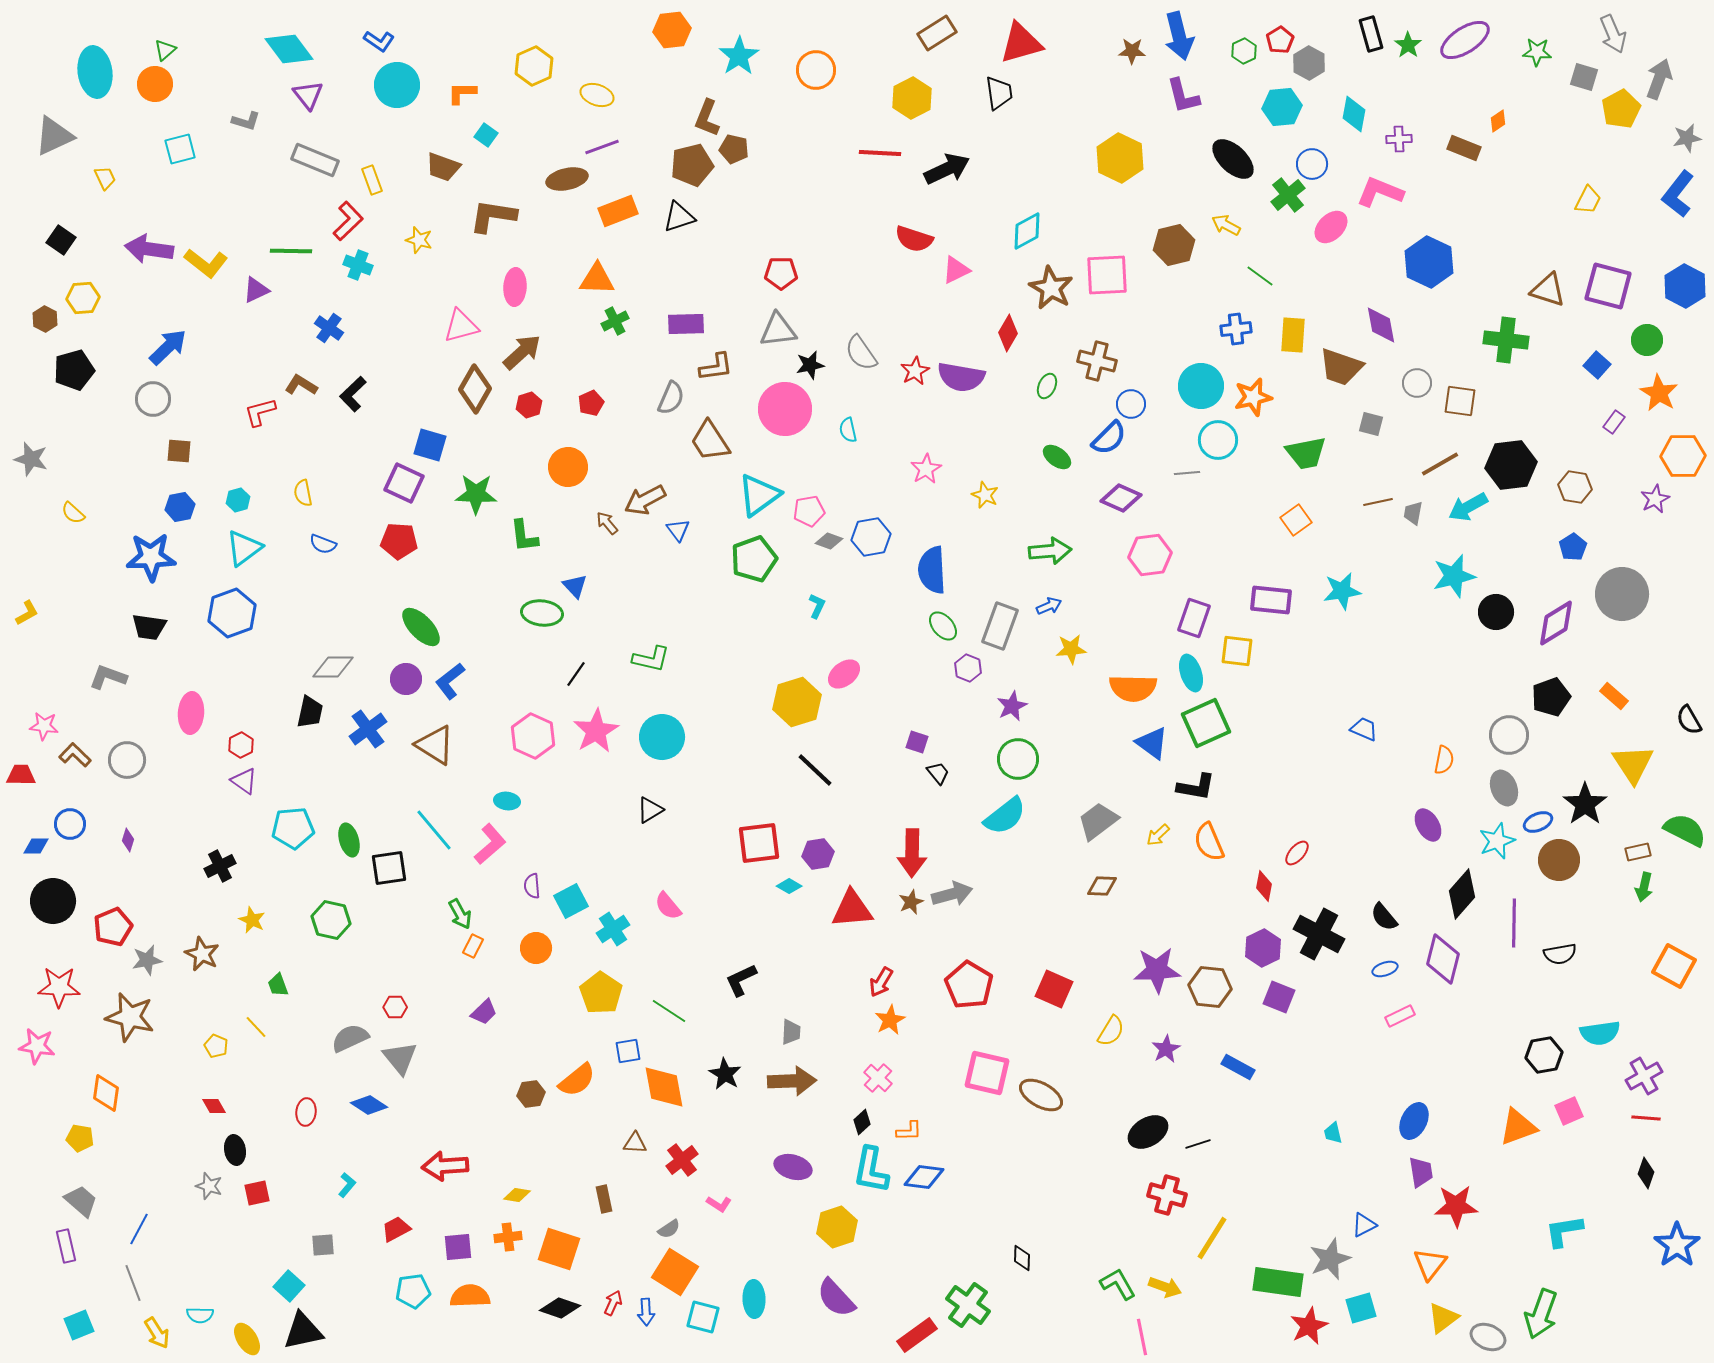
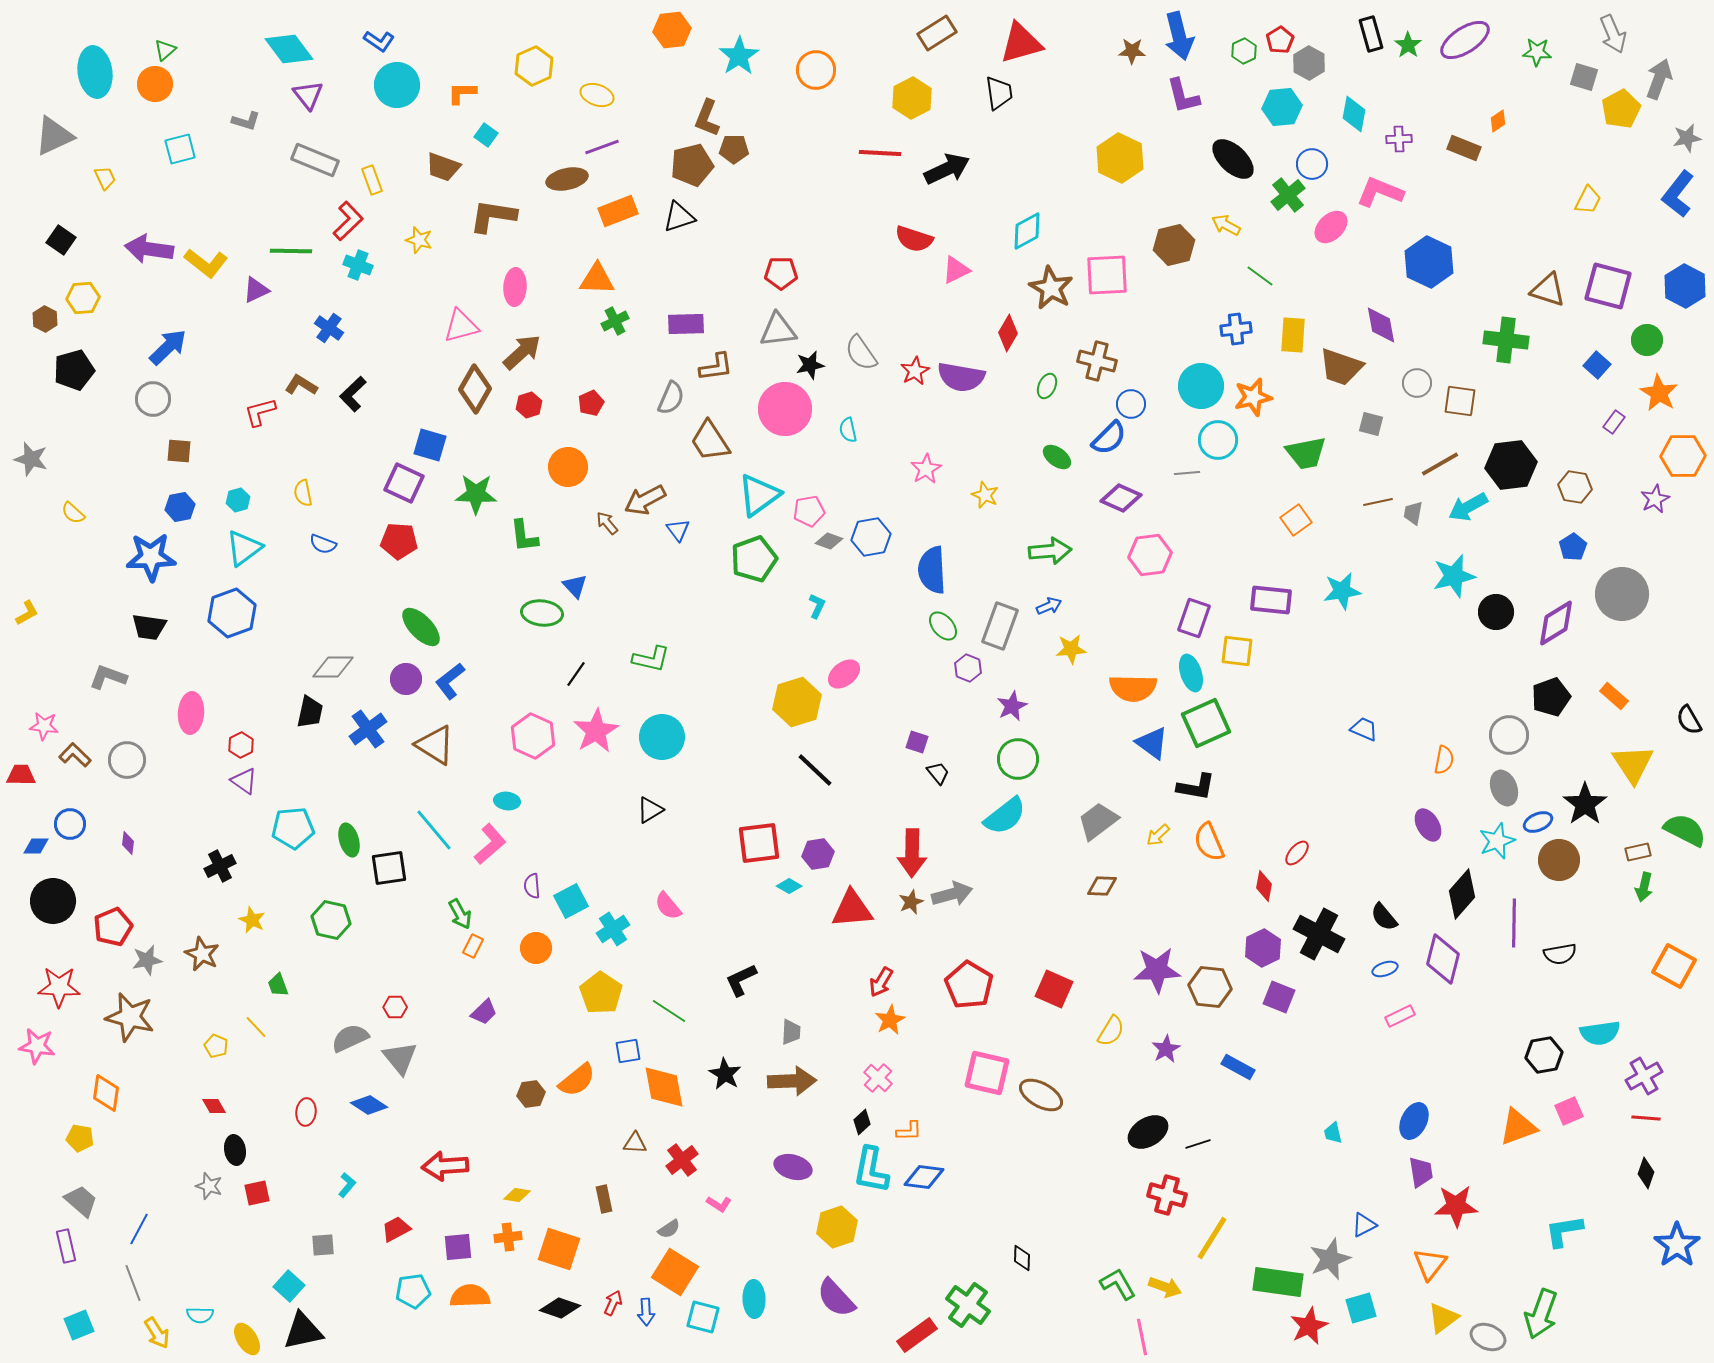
brown pentagon at (734, 149): rotated 12 degrees counterclockwise
purple diamond at (128, 840): moved 3 px down; rotated 10 degrees counterclockwise
